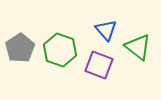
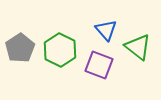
green hexagon: rotated 8 degrees clockwise
